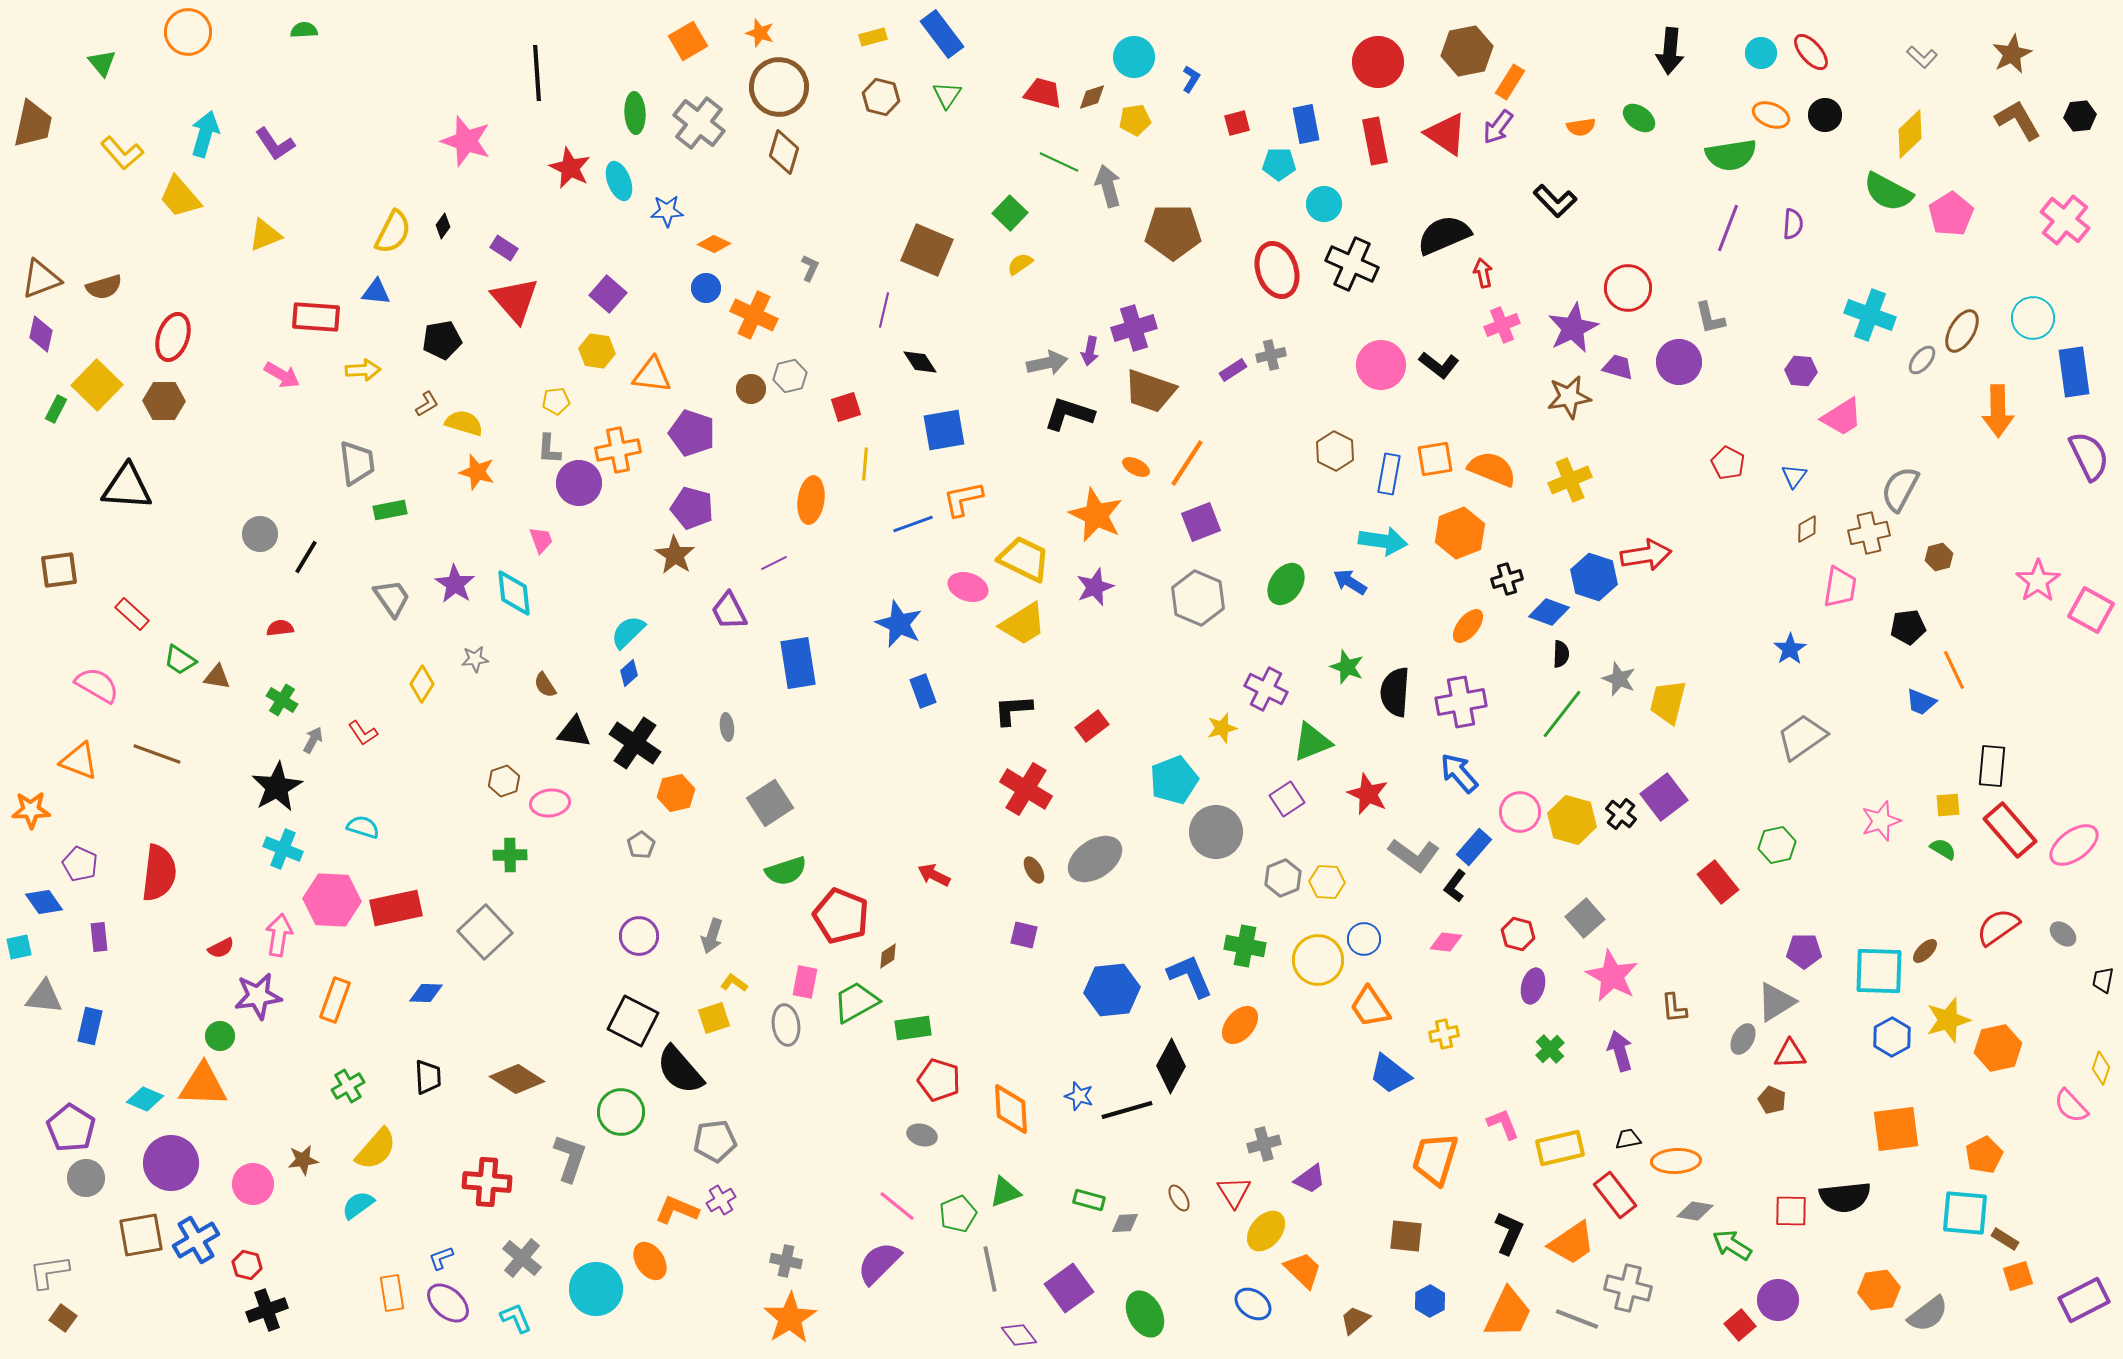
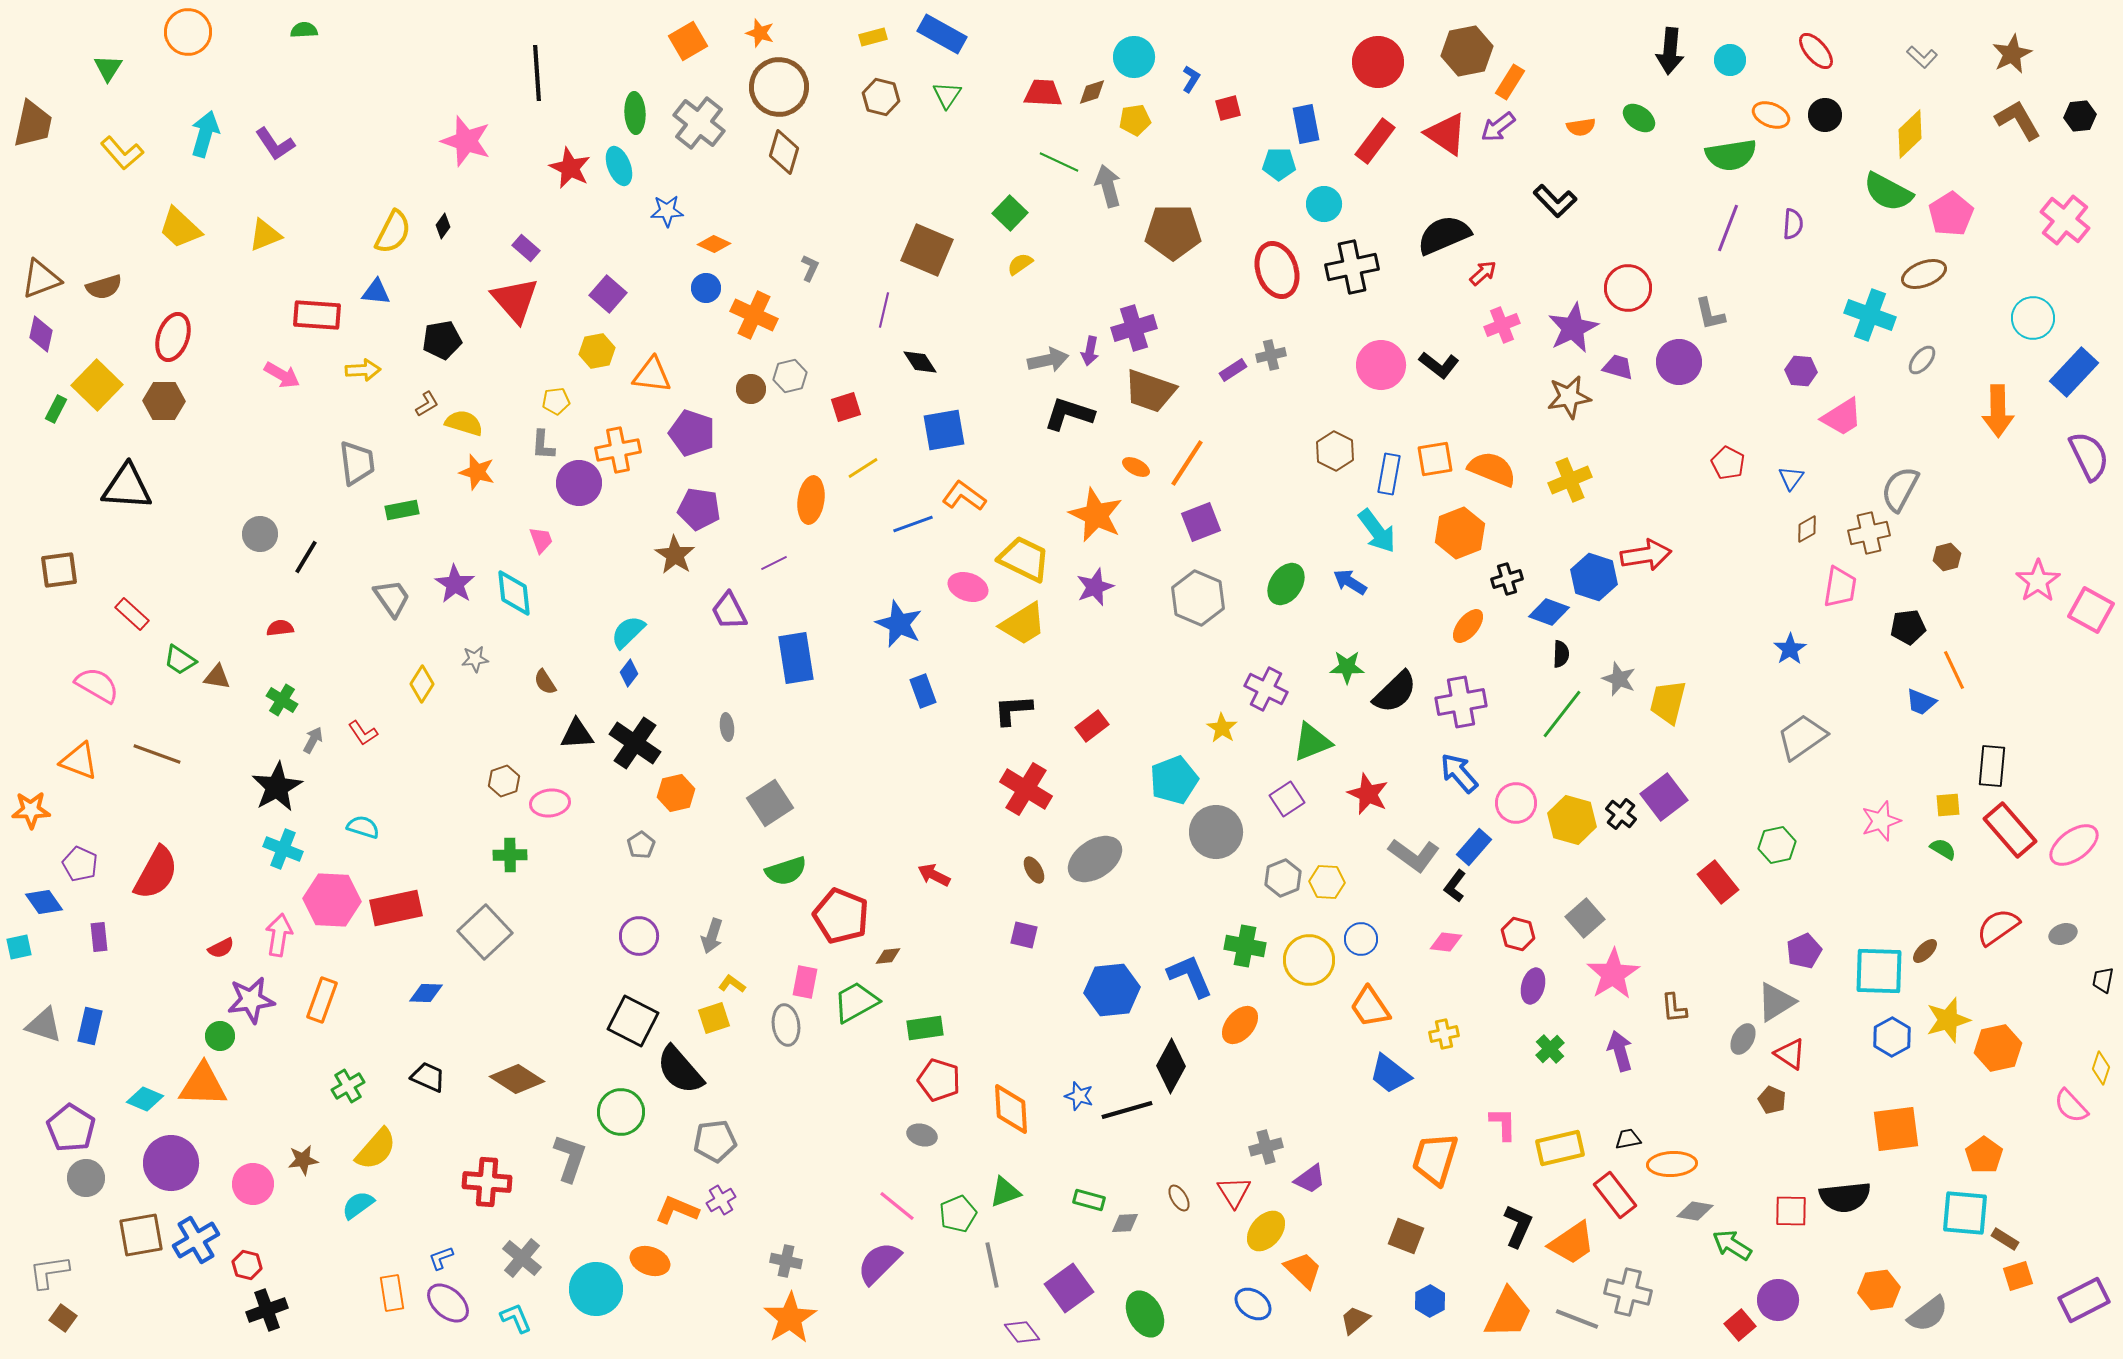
blue rectangle at (942, 34): rotated 24 degrees counterclockwise
red ellipse at (1811, 52): moved 5 px right, 1 px up
cyan circle at (1761, 53): moved 31 px left, 7 px down
green triangle at (102, 63): moved 6 px right, 5 px down; rotated 12 degrees clockwise
red trapezoid at (1043, 93): rotated 12 degrees counterclockwise
brown diamond at (1092, 97): moved 5 px up
red square at (1237, 123): moved 9 px left, 15 px up
purple arrow at (1498, 127): rotated 15 degrees clockwise
red rectangle at (1375, 141): rotated 48 degrees clockwise
cyan ellipse at (619, 181): moved 15 px up
yellow trapezoid at (180, 197): moved 31 px down; rotated 6 degrees counterclockwise
purple rectangle at (504, 248): moved 22 px right; rotated 8 degrees clockwise
black cross at (1352, 264): moved 3 px down; rotated 36 degrees counterclockwise
red arrow at (1483, 273): rotated 60 degrees clockwise
red rectangle at (316, 317): moved 1 px right, 2 px up
gray L-shape at (1710, 318): moved 4 px up
brown ellipse at (1962, 331): moved 38 px left, 57 px up; rotated 39 degrees clockwise
yellow hexagon at (597, 351): rotated 20 degrees counterclockwise
gray arrow at (1047, 363): moved 1 px right, 3 px up
blue rectangle at (2074, 372): rotated 51 degrees clockwise
gray L-shape at (549, 449): moved 6 px left, 4 px up
yellow line at (865, 464): moved 2 px left, 4 px down; rotated 52 degrees clockwise
blue triangle at (1794, 476): moved 3 px left, 2 px down
orange L-shape at (963, 499): moved 1 px right, 3 px up; rotated 48 degrees clockwise
purple pentagon at (692, 508): moved 7 px right, 1 px down; rotated 6 degrees counterclockwise
green rectangle at (390, 510): moved 12 px right
cyan arrow at (1383, 541): moved 6 px left, 10 px up; rotated 45 degrees clockwise
brown hexagon at (1939, 557): moved 8 px right
blue rectangle at (798, 663): moved 2 px left, 5 px up
green star at (1347, 667): rotated 20 degrees counterclockwise
blue diamond at (629, 673): rotated 12 degrees counterclockwise
brown semicircle at (545, 685): moved 3 px up
black semicircle at (1395, 692): rotated 138 degrees counterclockwise
yellow star at (1222, 728): rotated 24 degrees counterclockwise
black triangle at (574, 732): moved 3 px right, 2 px down; rotated 12 degrees counterclockwise
pink circle at (1520, 812): moved 4 px left, 9 px up
red semicircle at (159, 873): moved 3 px left; rotated 22 degrees clockwise
gray ellipse at (2063, 934): rotated 60 degrees counterclockwise
blue circle at (1364, 939): moved 3 px left
purple pentagon at (1804, 951): rotated 24 degrees counterclockwise
brown diamond at (888, 956): rotated 28 degrees clockwise
yellow circle at (1318, 960): moved 9 px left
pink star at (1612, 976): moved 1 px right, 2 px up; rotated 12 degrees clockwise
yellow L-shape at (734, 983): moved 2 px left, 1 px down
purple star at (258, 996): moved 7 px left, 4 px down
gray triangle at (44, 997): moved 28 px down; rotated 12 degrees clockwise
orange rectangle at (335, 1000): moved 13 px left
green rectangle at (913, 1028): moved 12 px right
red triangle at (1790, 1054): rotated 36 degrees clockwise
black trapezoid at (428, 1077): rotated 63 degrees counterclockwise
pink L-shape at (1503, 1124): rotated 21 degrees clockwise
gray cross at (1264, 1144): moved 2 px right, 3 px down
orange pentagon at (1984, 1155): rotated 9 degrees counterclockwise
orange ellipse at (1676, 1161): moved 4 px left, 3 px down
black L-shape at (1509, 1233): moved 9 px right, 7 px up
brown square at (1406, 1236): rotated 15 degrees clockwise
orange ellipse at (650, 1261): rotated 36 degrees counterclockwise
gray line at (990, 1269): moved 2 px right, 4 px up
gray cross at (1628, 1288): moved 4 px down
purple diamond at (1019, 1335): moved 3 px right, 3 px up
